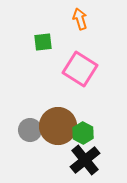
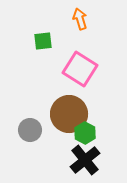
green square: moved 1 px up
brown circle: moved 11 px right, 12 px up
green hexagon: moved 2 px right
